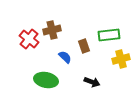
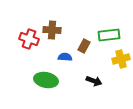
brown cross: rotated 18 degrees clockwise
red cross: rotated 18 degrees counterclockwise
brown rectangle: rotated 48 degrees clockwise
blue semicircle: rotated 40 degrees counterclockwise
black arrow: moved 2 px right, 1 px up
